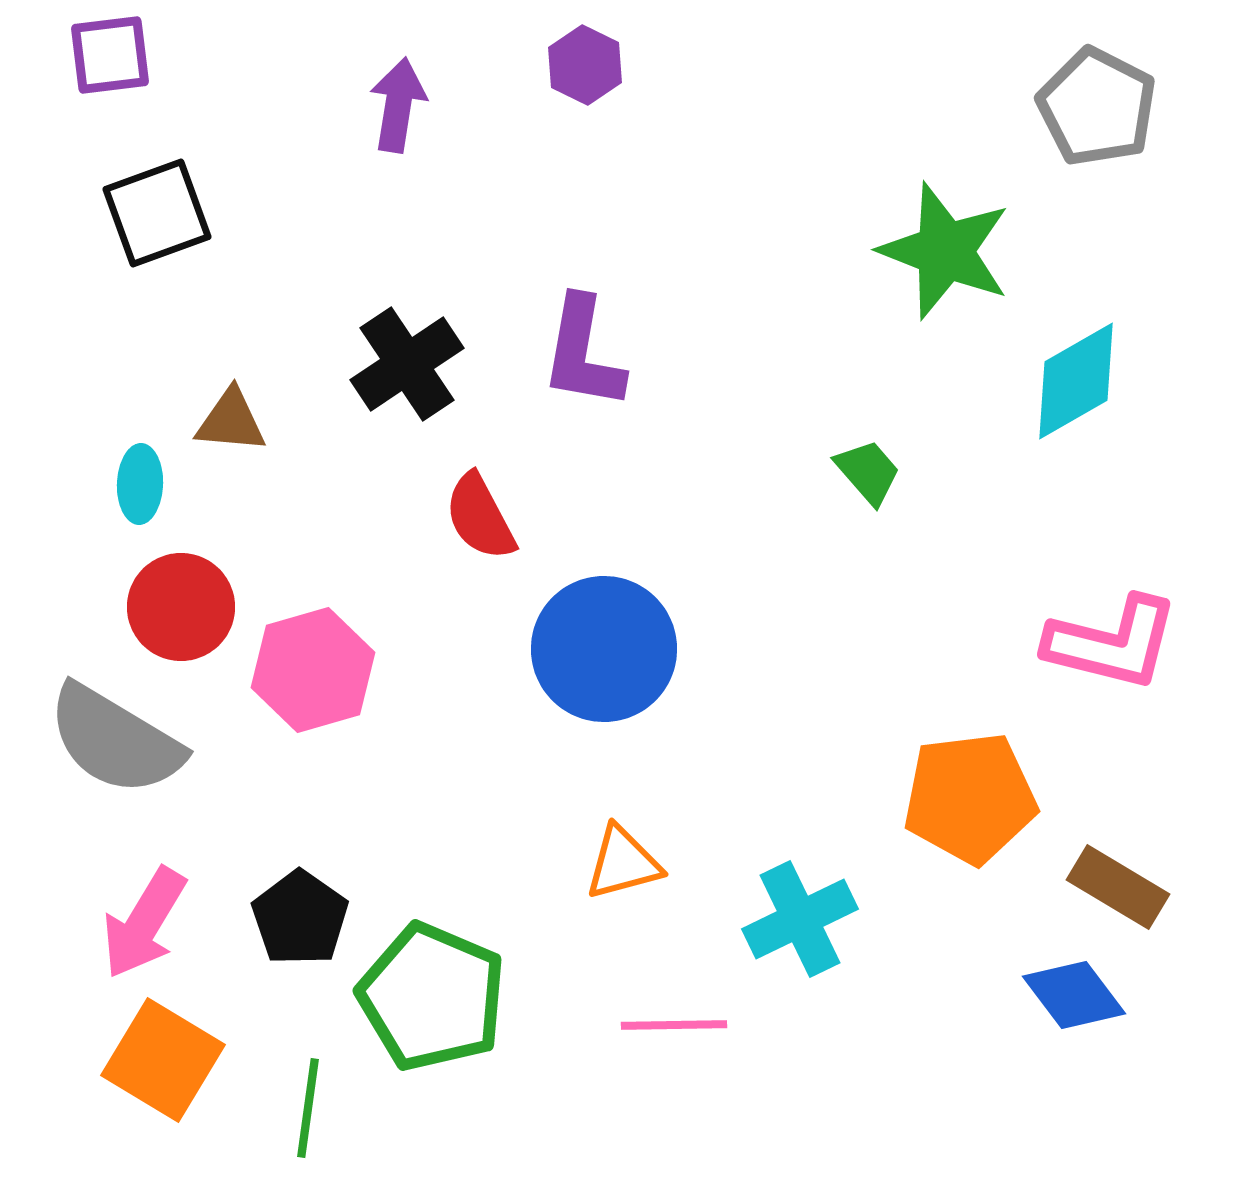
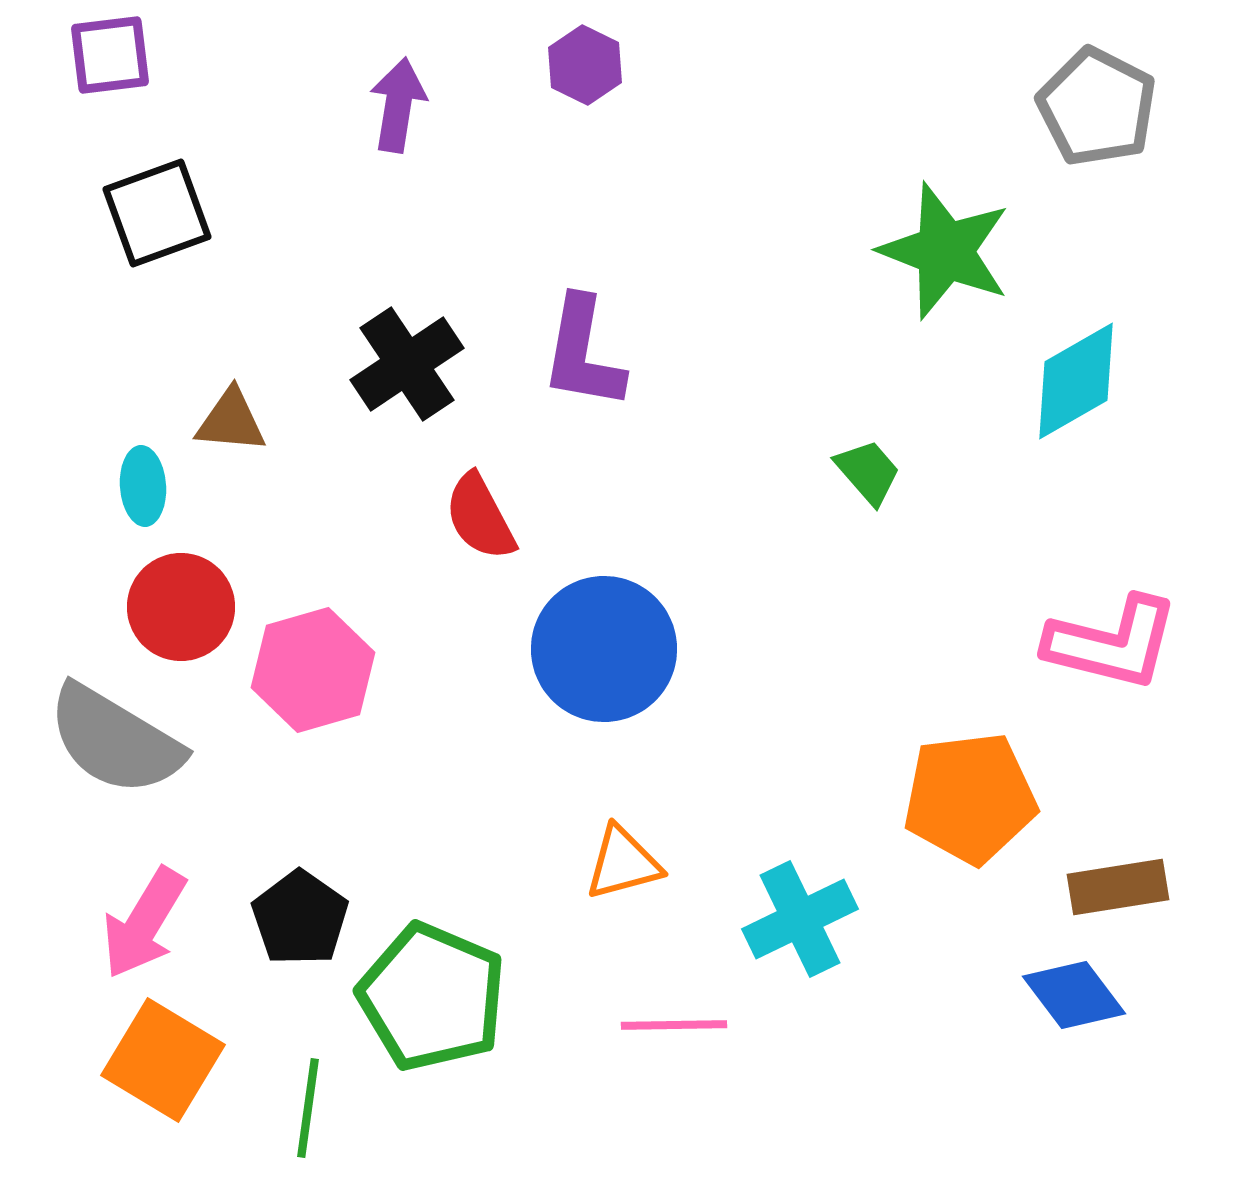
cyan ellipse: moved 3 px right, 2 px down; rotated 6 degrees counterclockwise
brown rectangle: rotated 40 degrees counterclockwise
